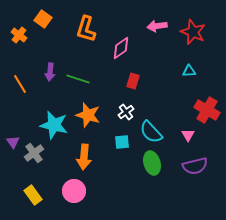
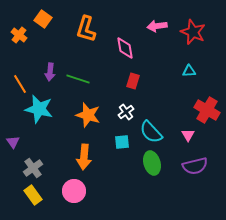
pink diamond: moved 4 px right; rotated 65 degrees counterclockwise
cyan star: moved 15 px left, 16 px up
gray cross: moved 1 px left, 15 px down
